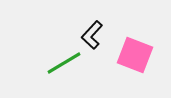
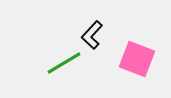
pink square: moved 2 px right, 4 px down
